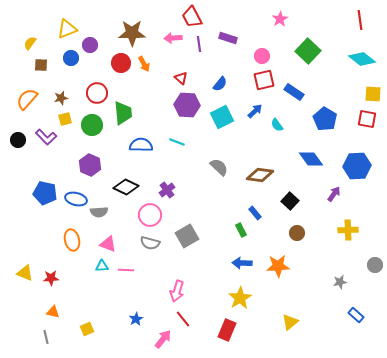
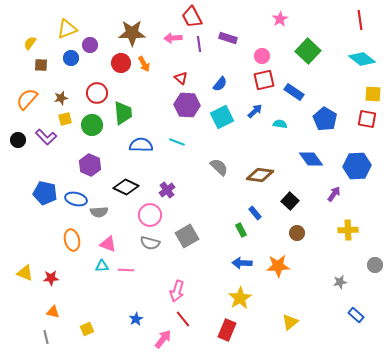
cyan semicircle at (277, 125): moved 3 px right, 1 px up; rotated 136 degrees clockwise
